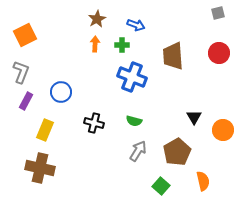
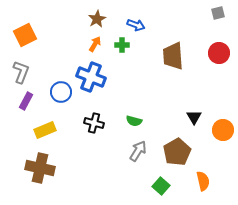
orange arrow: rotated 28 degrees clockwise
blue cross: moved 41 px left
yellow rectangle: rotated 45 degrees clockwise
